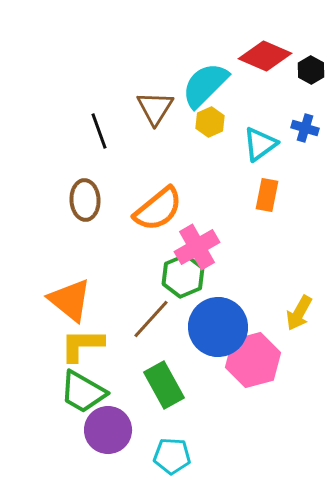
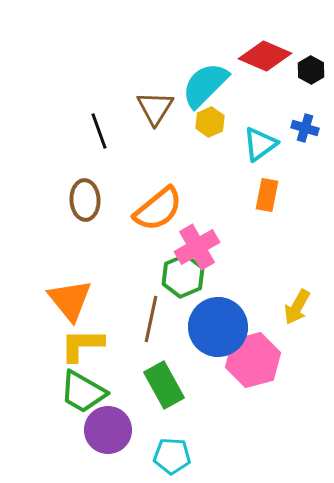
orange triangle: rotated 12 degrees clockwise
yellow arrow: moved 2 px left, 6 px up
brown line: rotated 30 degrees counterclockwise
